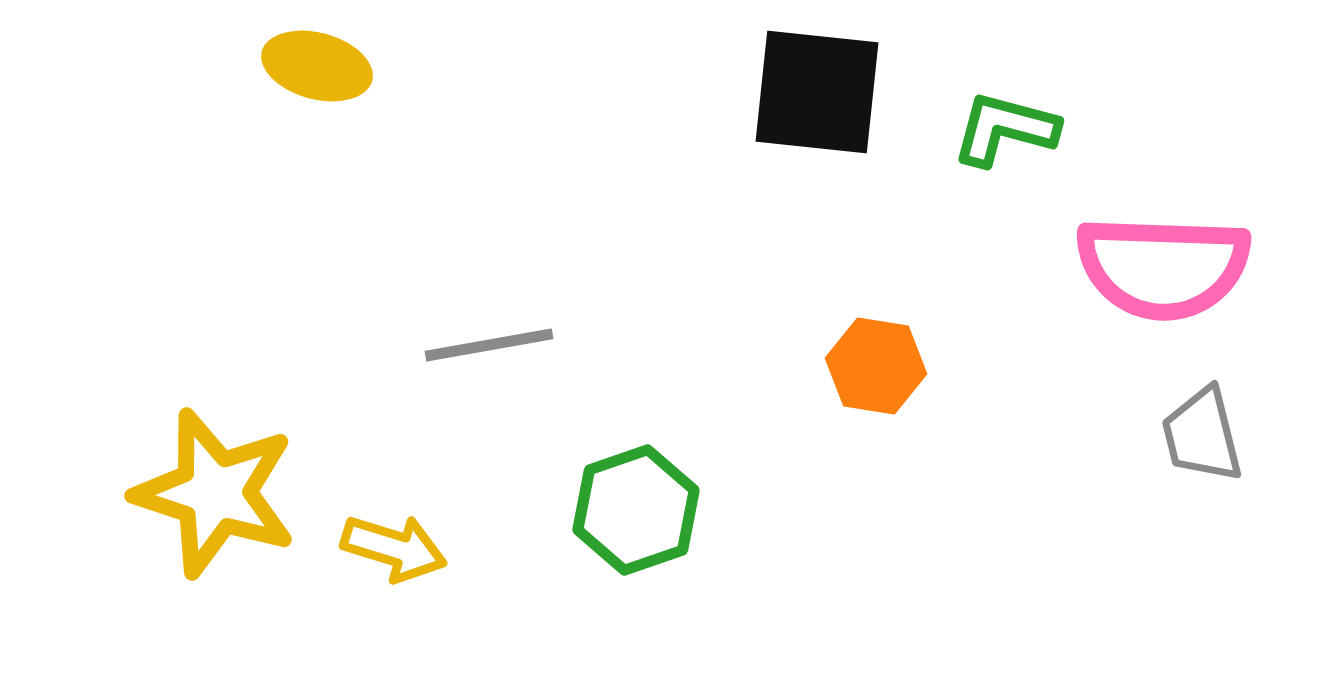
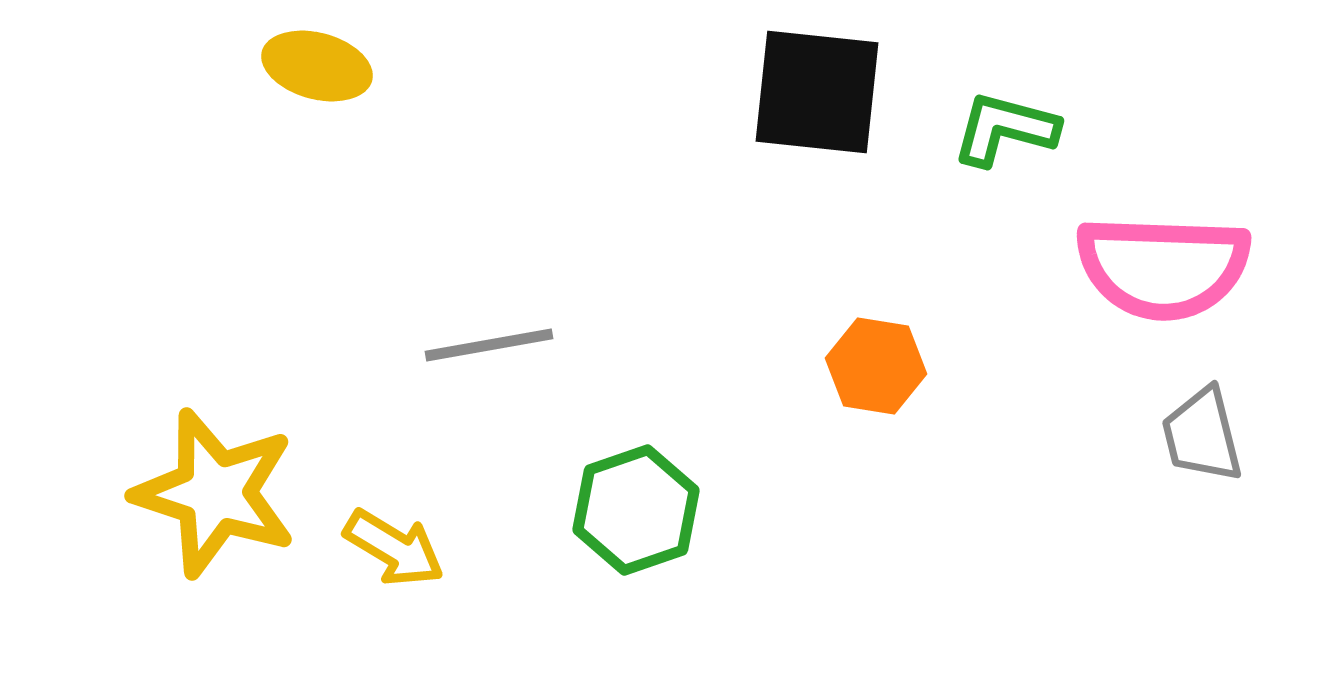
yellow arrow: rotated 14 degrees clockwise
